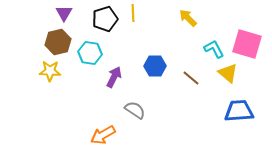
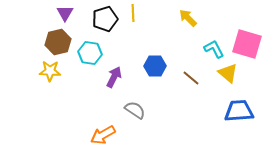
purple triangle: moved 1 px right
